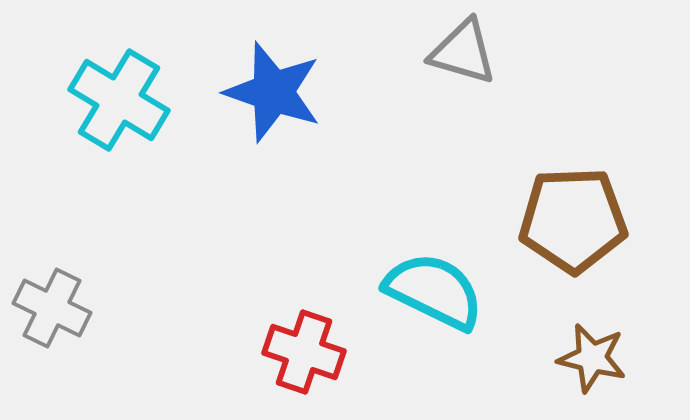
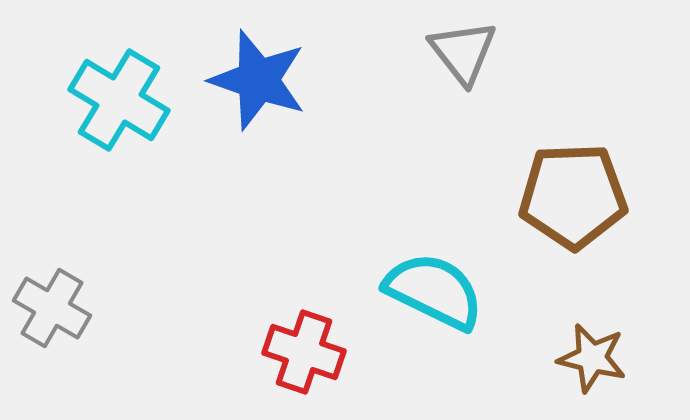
gray triangle: rotated 36 degrees clockwise
blue star: moved 15 px left, 12 px up
brown pentagon: moved 24 px up
gray cross: rotated 4 degrees clockwise
